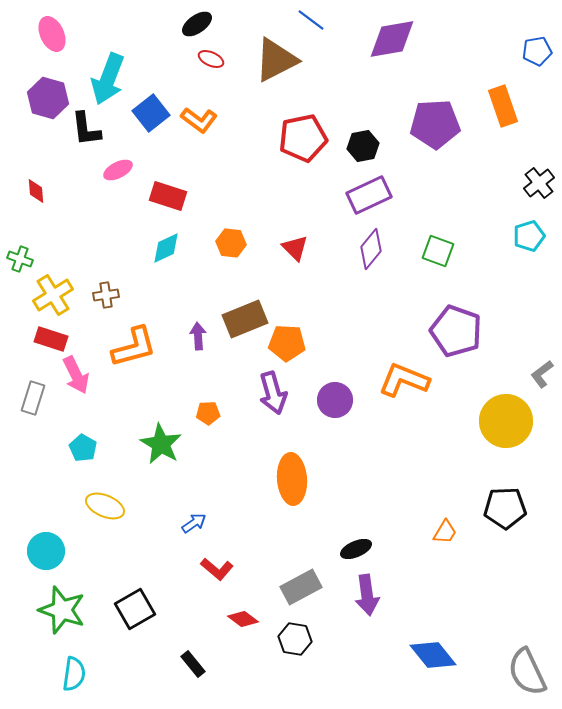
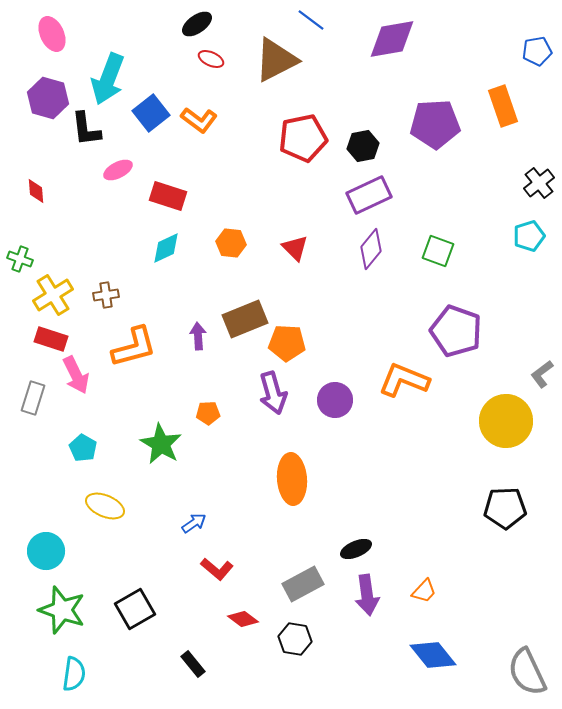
orange trapezoid at (445, 532): moved 21 px left, 59 px down; rotated 12 degrees clockwise
gray rectangle at (301, 587): moved 2 px right, 3 px up
